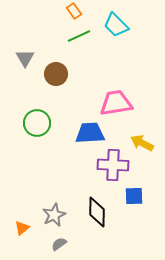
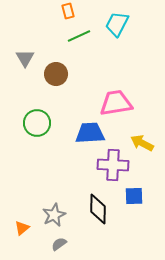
orange rectangle: moved 6 px left; rotated 21 degrees clockwise
cyan trapezoid: moved 1 px right, 1 px up; rotated 72 degrees clockwise
black diamond: moved 1 px right, 3 px up
